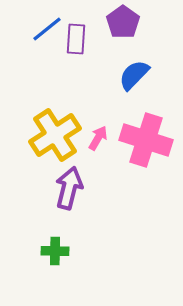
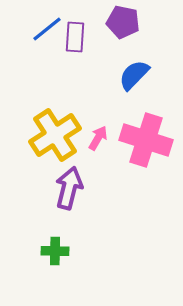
purple pentagon: rotated 24 degrees counterclockwise
purple rectangle: moved 1 px left, 2 px up
